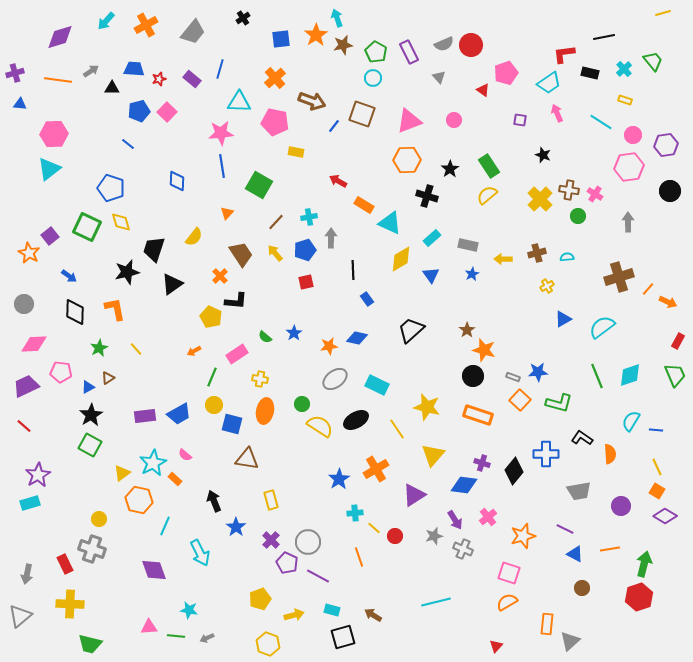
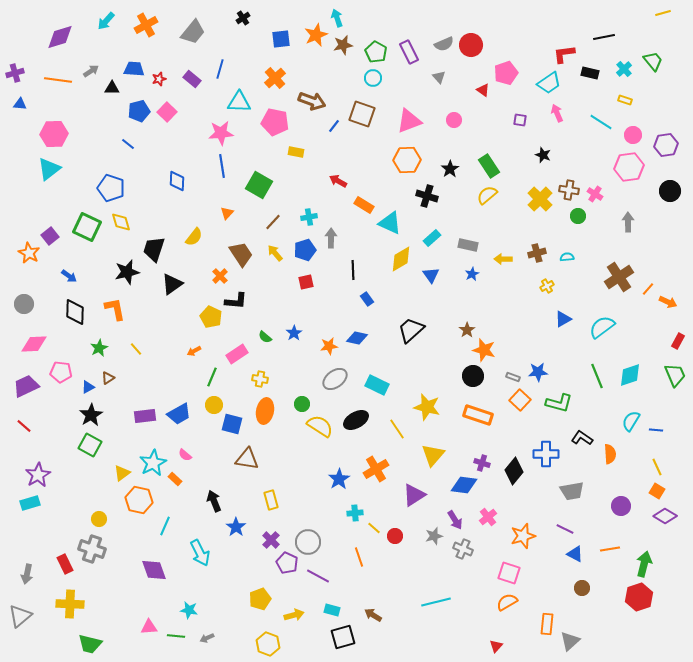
orange star at (316, 35): rotated 10 degrees clockwise
brown line at (276, 222): moved 3 px left
brown cross at (619, 277): rotated 16 degrees counterclockwise
gray trapezoid at (579, 491): moved 7 px left
